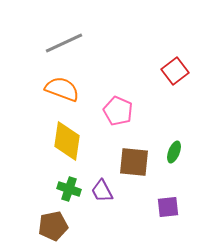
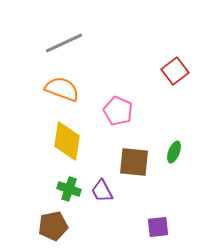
purple square: moved 10 px left, 20 px down
